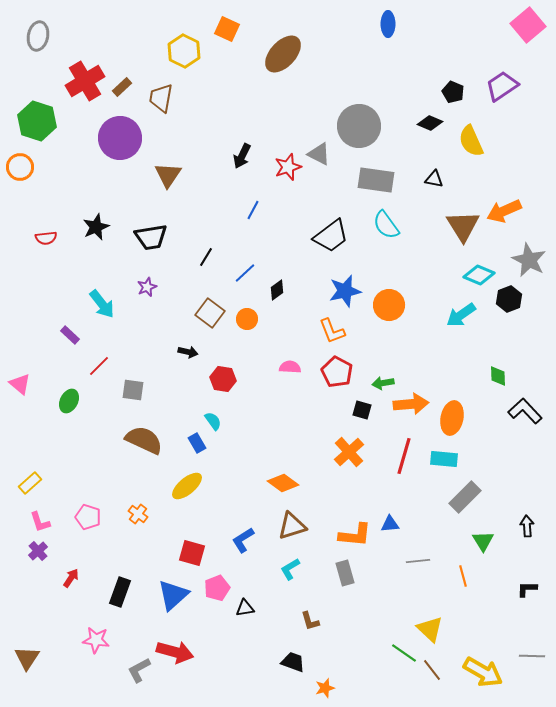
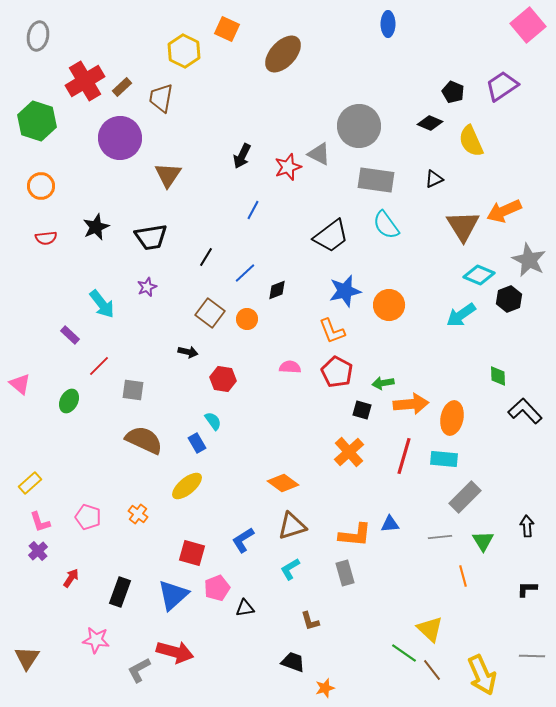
orange circle at (20, 167): moved 21 px right, 19 px down
black triangle at (434, 179): rotated 36 degrees counterclockwise
black diamond at (277, 290): rotated 15 degrees clockwise
gray line at (418, 561): moved 22 px right, 24 px up
yellow arrow at (483, 672): moved 1 px left, 3 px down; rotated 36 degrees clockwise
